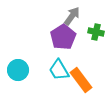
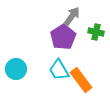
cyan circle: moved 2 px left, 1 px up
